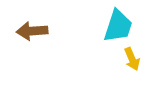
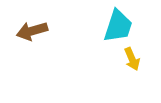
brown arrow: rotated 12 degrees counterclockwise
